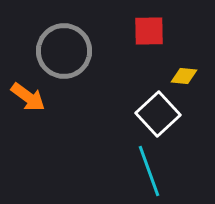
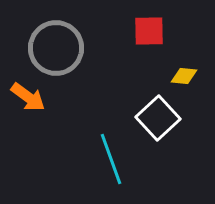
gray circle: moved 8 px left, 3 px up
white square: moved 4 px down
cyan line: moved 38 px left, 12 px up
